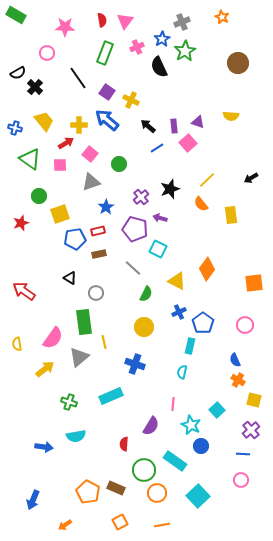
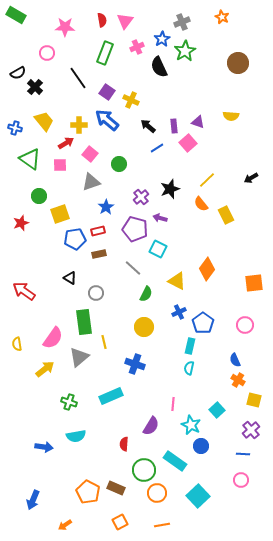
yellow rectangle at (231, 215): moved 5 px left; rotated 18 degrees counterclockwise
cyan semicircle at (182, 372): moved 7 px right, 4 px up
